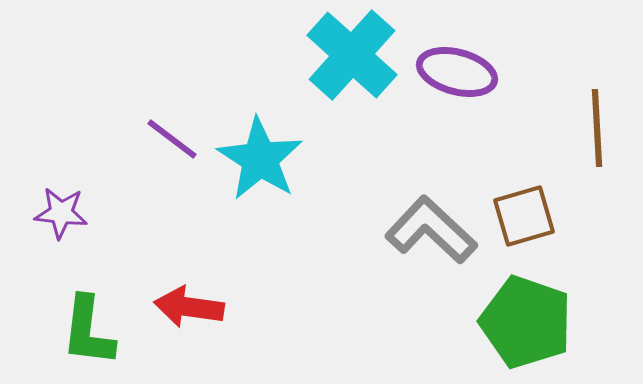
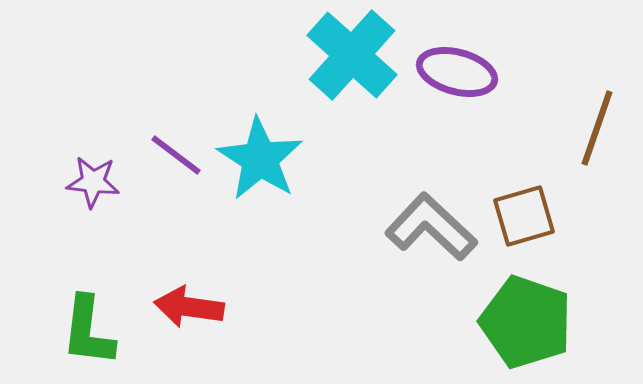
brown line: rotated 22 degrees clockwise
purple line: moved 4 px right, 16 px down
purple star: moved 32 px right, 31 px up
gray L-shape: moved 3 px up
